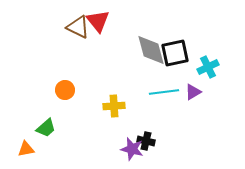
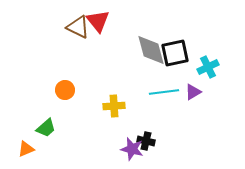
orange triangle: rotated 12 degrees counterclockwise
